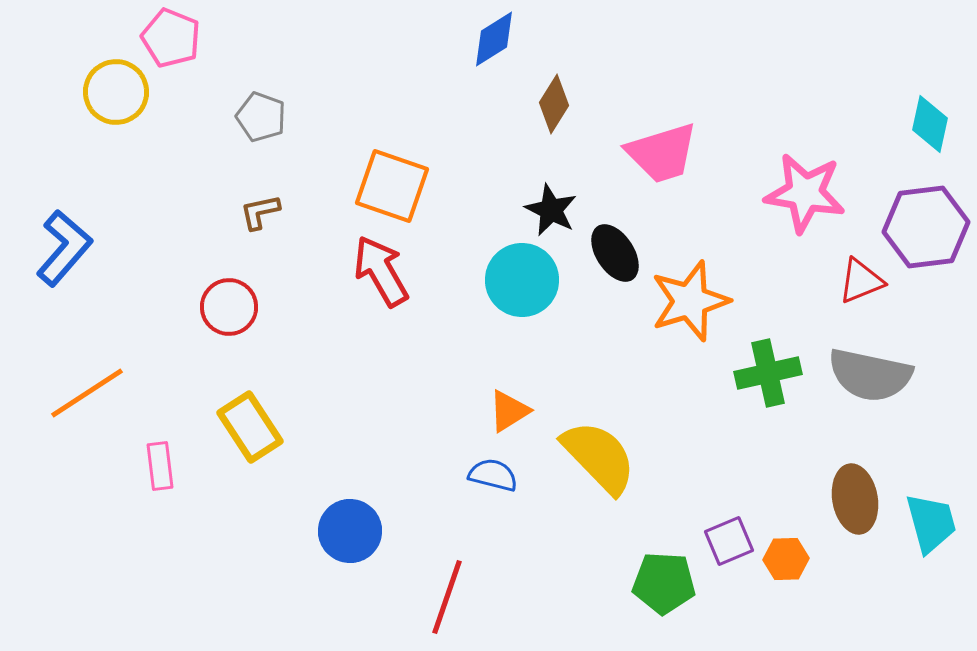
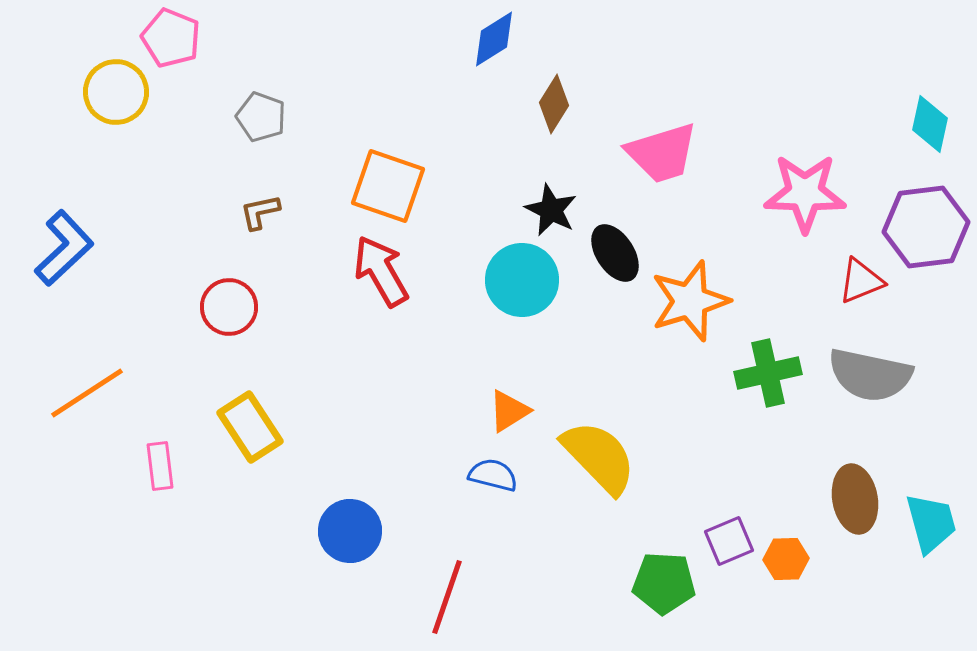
orange square: moved 4 px left
pink star: rotated 8 degrees counterclockwise
blue L-shape: rotated 6 degrees clockwise
